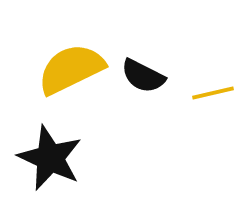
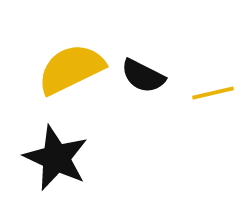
black star: moved 6 px right
